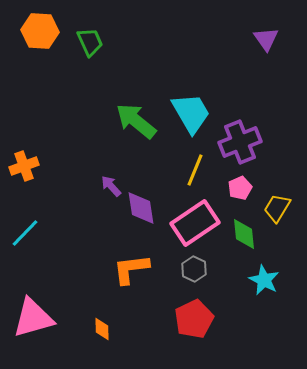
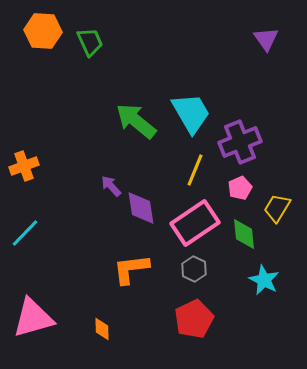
orange hexagon: moved 3 px right
